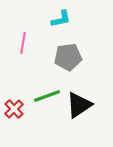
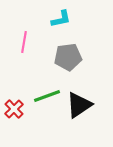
pink line: moved 1 px right, 1 px up
